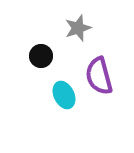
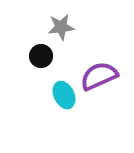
gray star: moved 17 px left, 1 px up; rotated 12 degrees clockwise
purple semicircle: rotated 81 degrees clockwise
